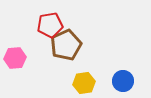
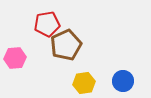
red pentagon: moved 3 px left, 1 px up
